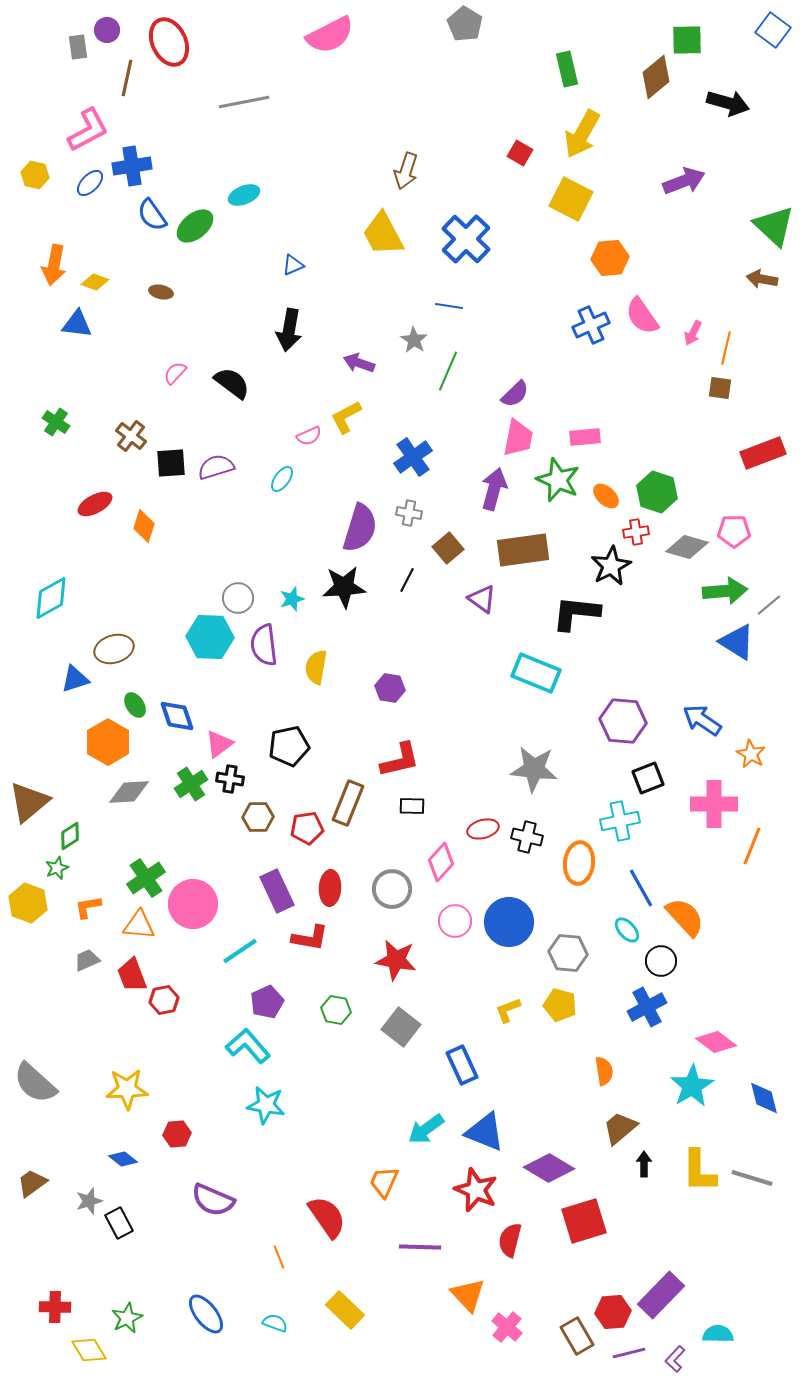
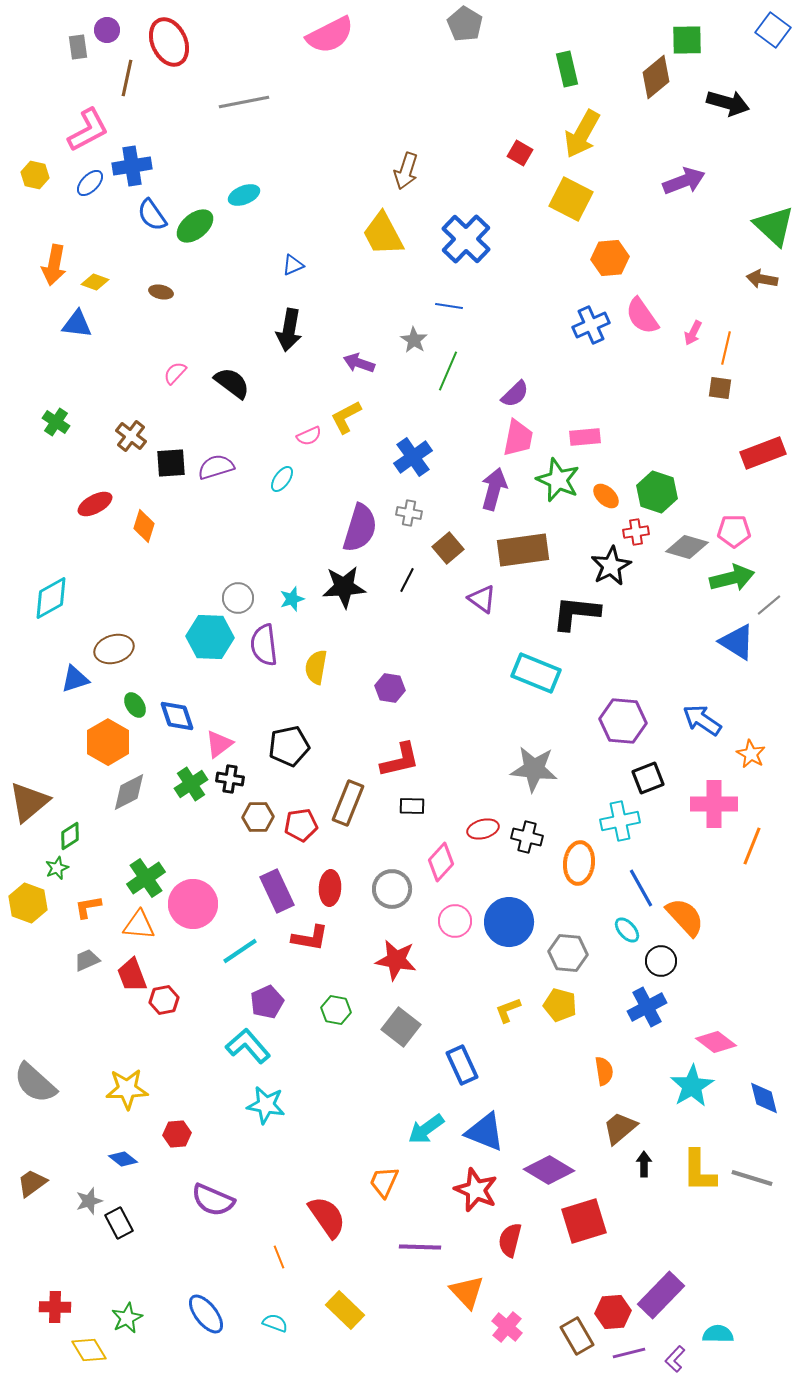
green arrow at (725, 591): moved 7 px right, 13 px up; rotated 9 degrees counterclockwise
gray diamond at (129, 792): rotated 24 degrees counterclockwise
red pentagon at (307, 828): moved 6 px left, 3 px up
purple diamond at (549, 1168): moved 2 px down
orange triangle at (468, 1295): moved 1 px left, 3 px up
